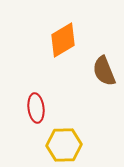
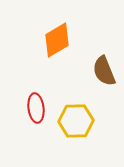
orange diamond: moved 6 px left
yellow hexagon: moved 12 px right, 24 px up
